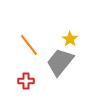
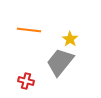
orange line: moved 15 px up; rotated 45 degrees counterclockwise
red cross: rotated 14 degrees clockwise
